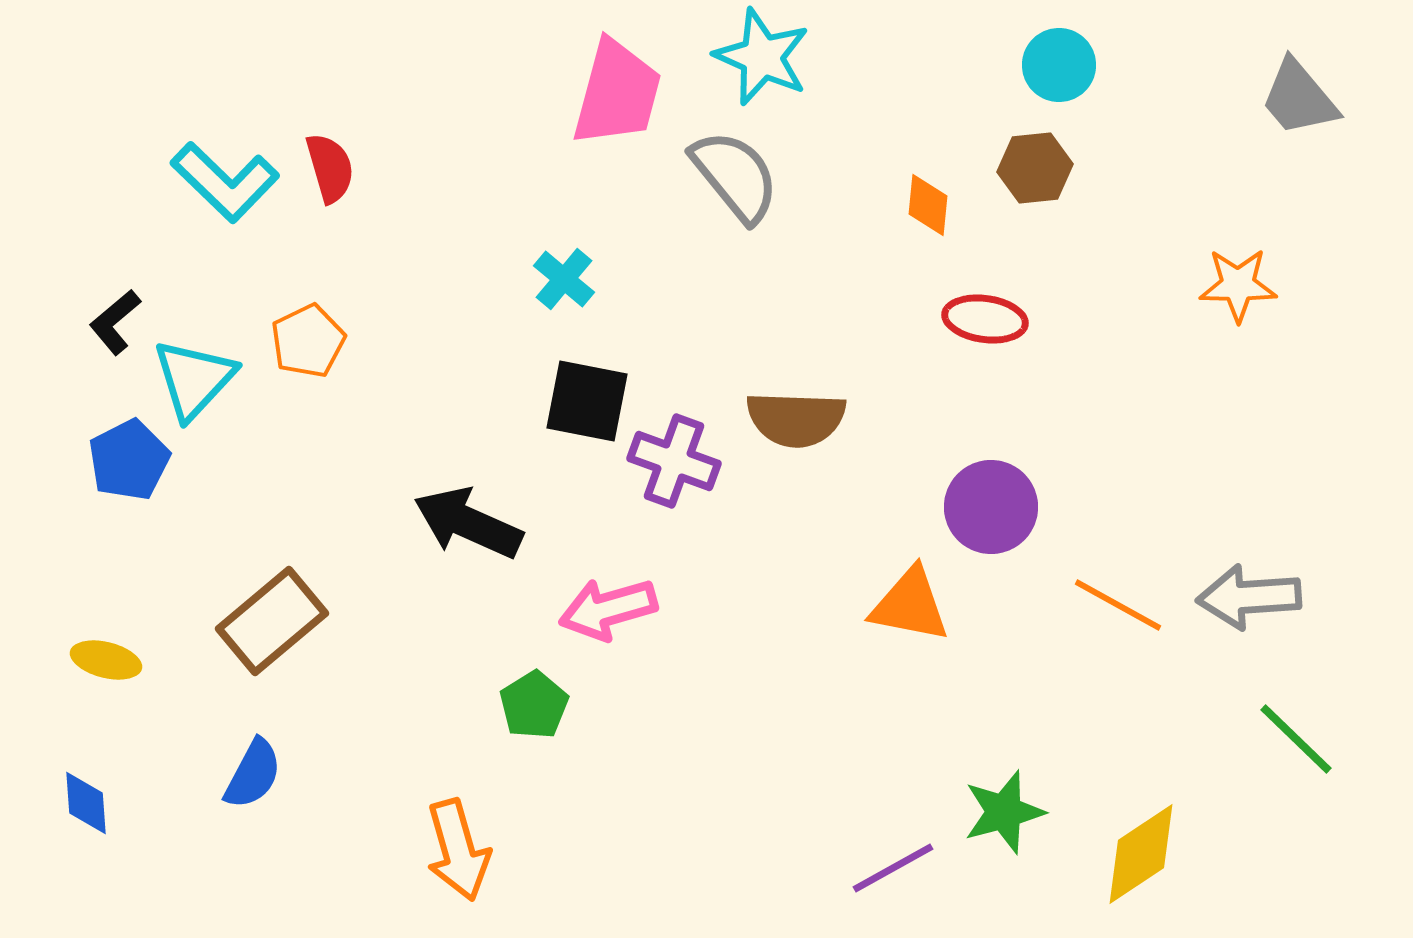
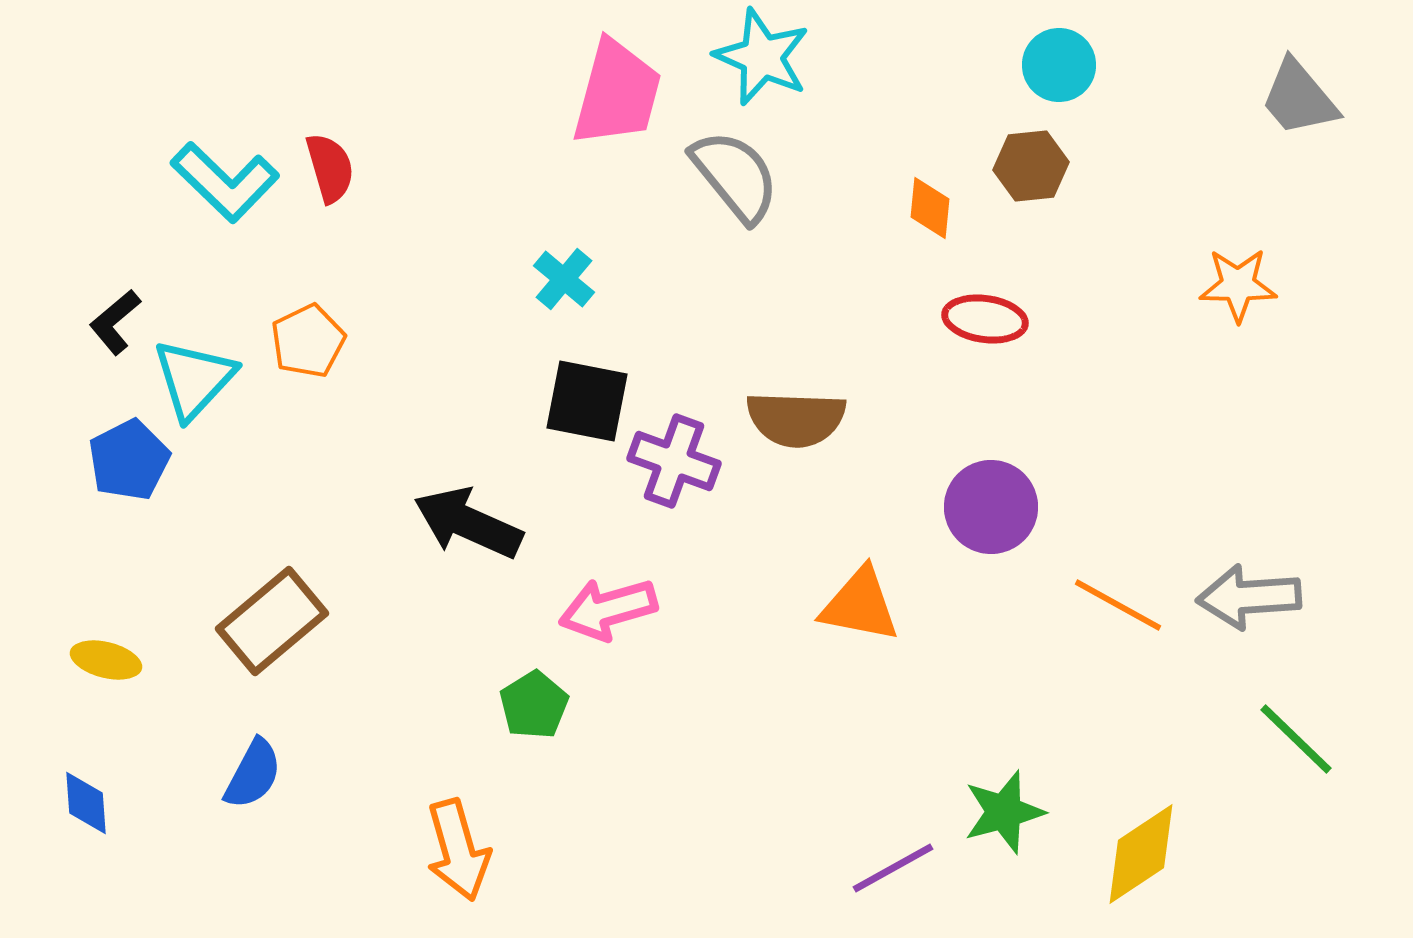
brown hexagon: moved 4 px left, 2 px up
orange diamond: moved 2 px right, 3 px down
orange triangle: moved 50 px left
